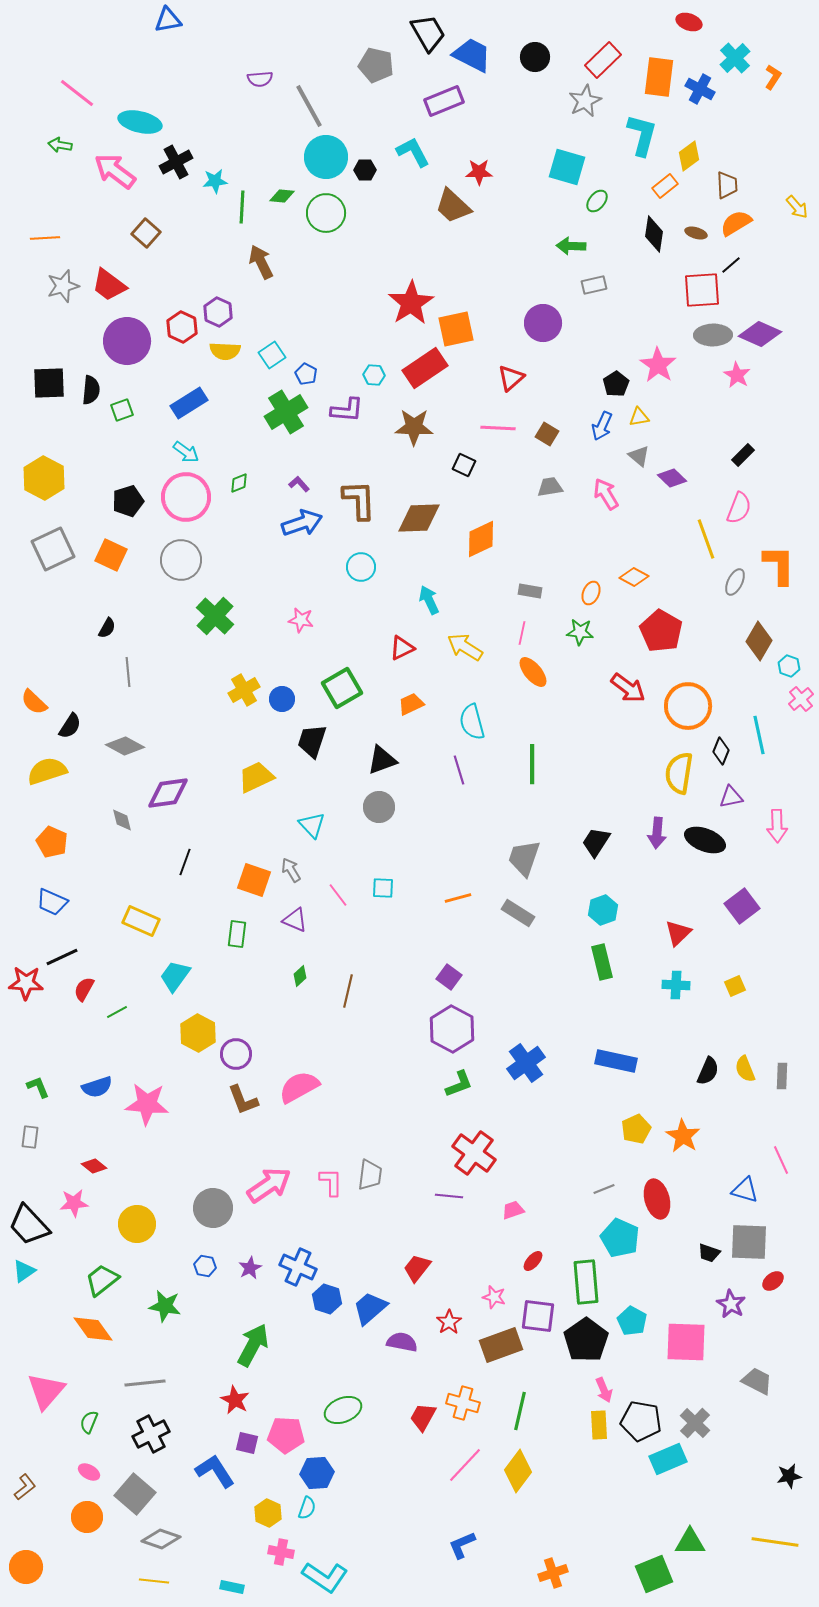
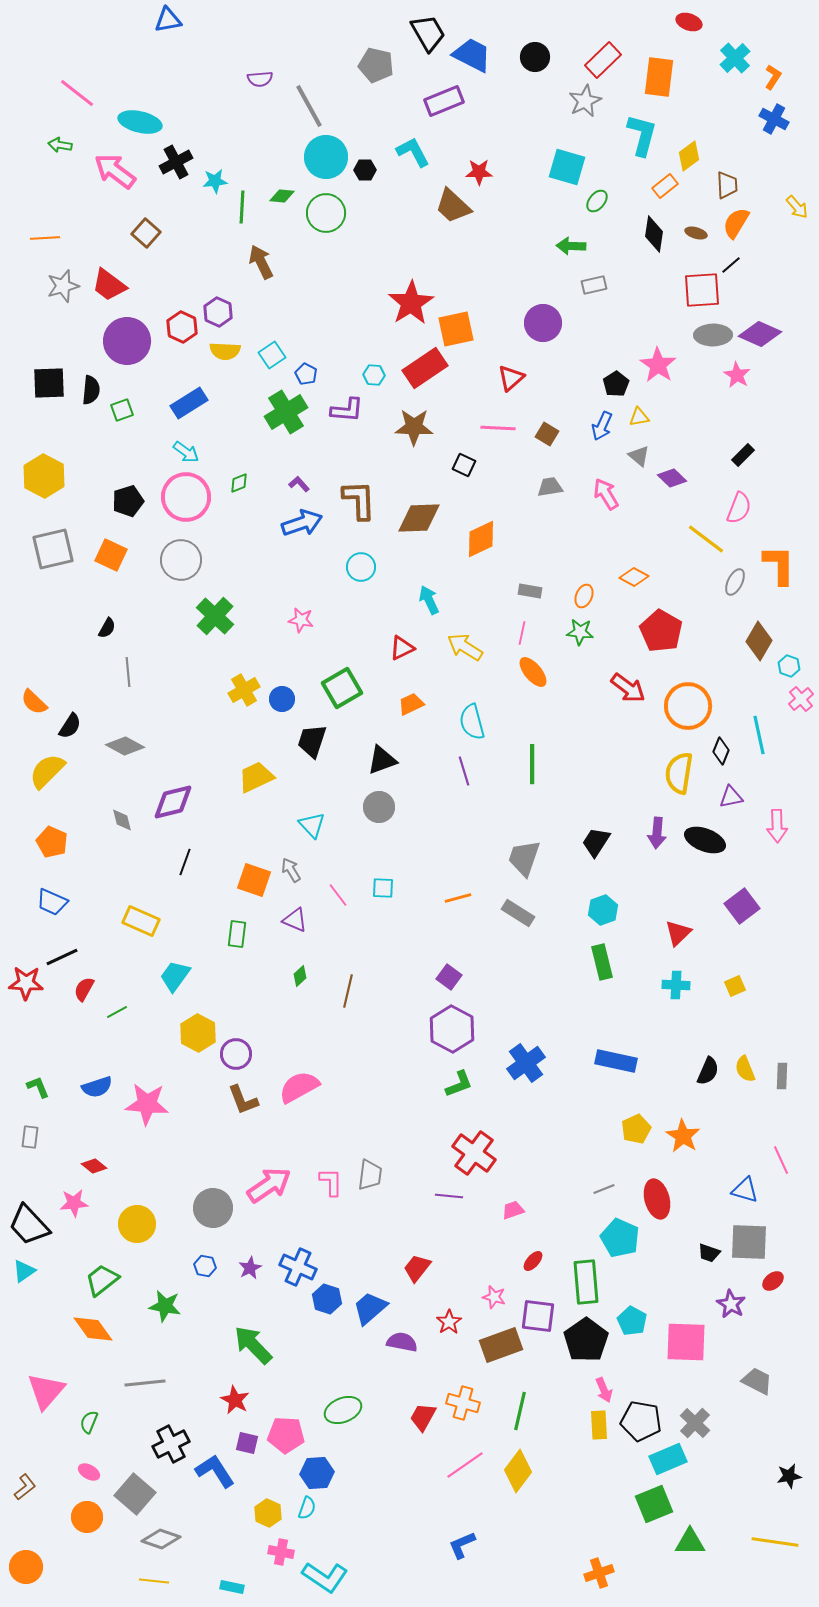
blue cross at (700, 89): moved 74 px right, 30 px down
orange semicircle at (736, 223): rotated 28 degrees counterclockwise
yellow hexagon at (44, 478): moved 2 px up
yellow line at (706, 539): rotated 33 degrees counterclockwise
gray square at (53, 549): rotated 12 degrees clockwise
orange ellipse at (591, 593): moved 7 px left, 3 px down
purple line at (459, 770): moved 5 px right, 1 px down
yellow semicircle at (47, 771): rotated 27 degrees counterclockwise
purple diamond at (168, 793): moved 5 px right, 9 px down; rotated 6 degrees counterclockwise
green arrow at (253, 1345): rotated 72 degrees counterclockwise
black cross at (151, 1434): moved 20 px right, 10 px down
pink line at (465, 1465): rotated 12 degrees clockwise
orange cross at (553, 1573): moved 46 px right
green square at (654, 1574): moved 70 px up
